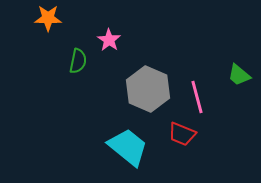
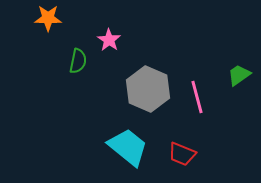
green trapezoid: rotated 105 degrees clockwise
red trapezoid: moved 20 px down
